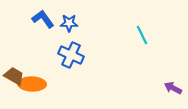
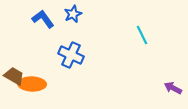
blue star: moved 4 px right, 9 px up; rotated 24 degrees counterclockwise
